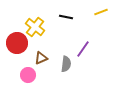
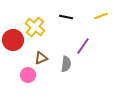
yellow line: moved 4 px down
red circle: moved 4 px left, 3 px up
purple line: moved 3 px up
